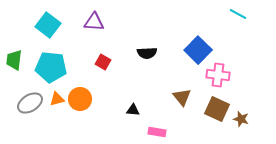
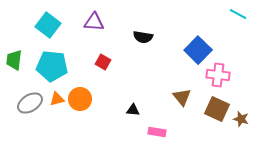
black semicircle: moved 4 px left, 16 px up; rotated 12 degrees clockwise
cyan pentagon: moved 1 px right, 1 px up
